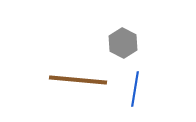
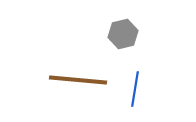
gray hexagon: moved 9 px up; rotated 20 degrees clockwise
